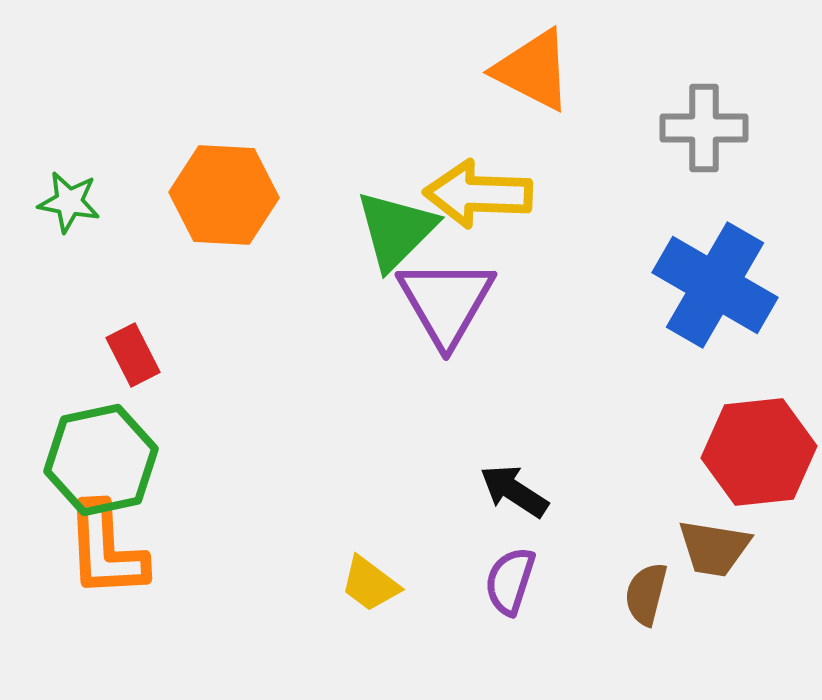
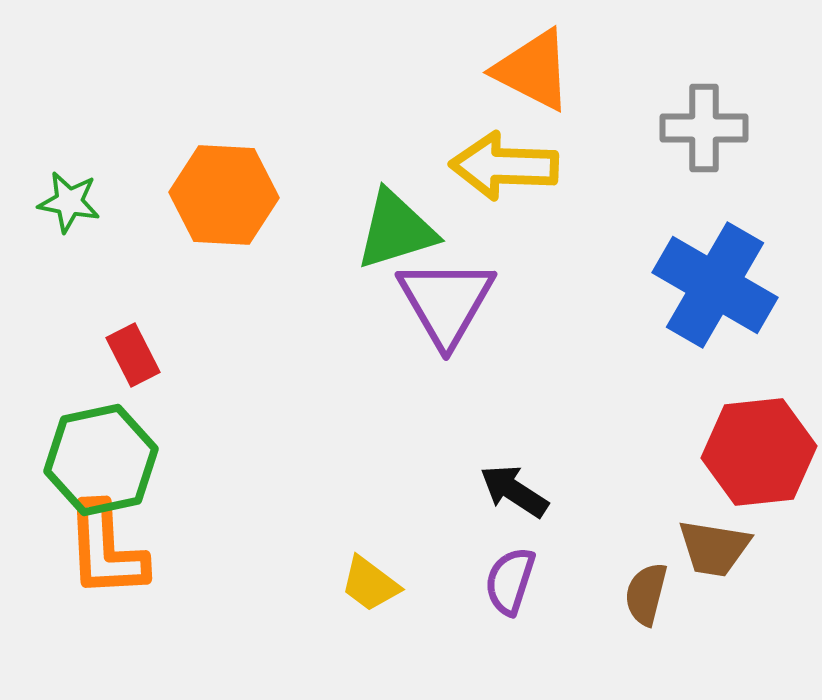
yellow arrow: moved 26 px right, 28 px up
green triangle: rotated 28 degrees clockwise
